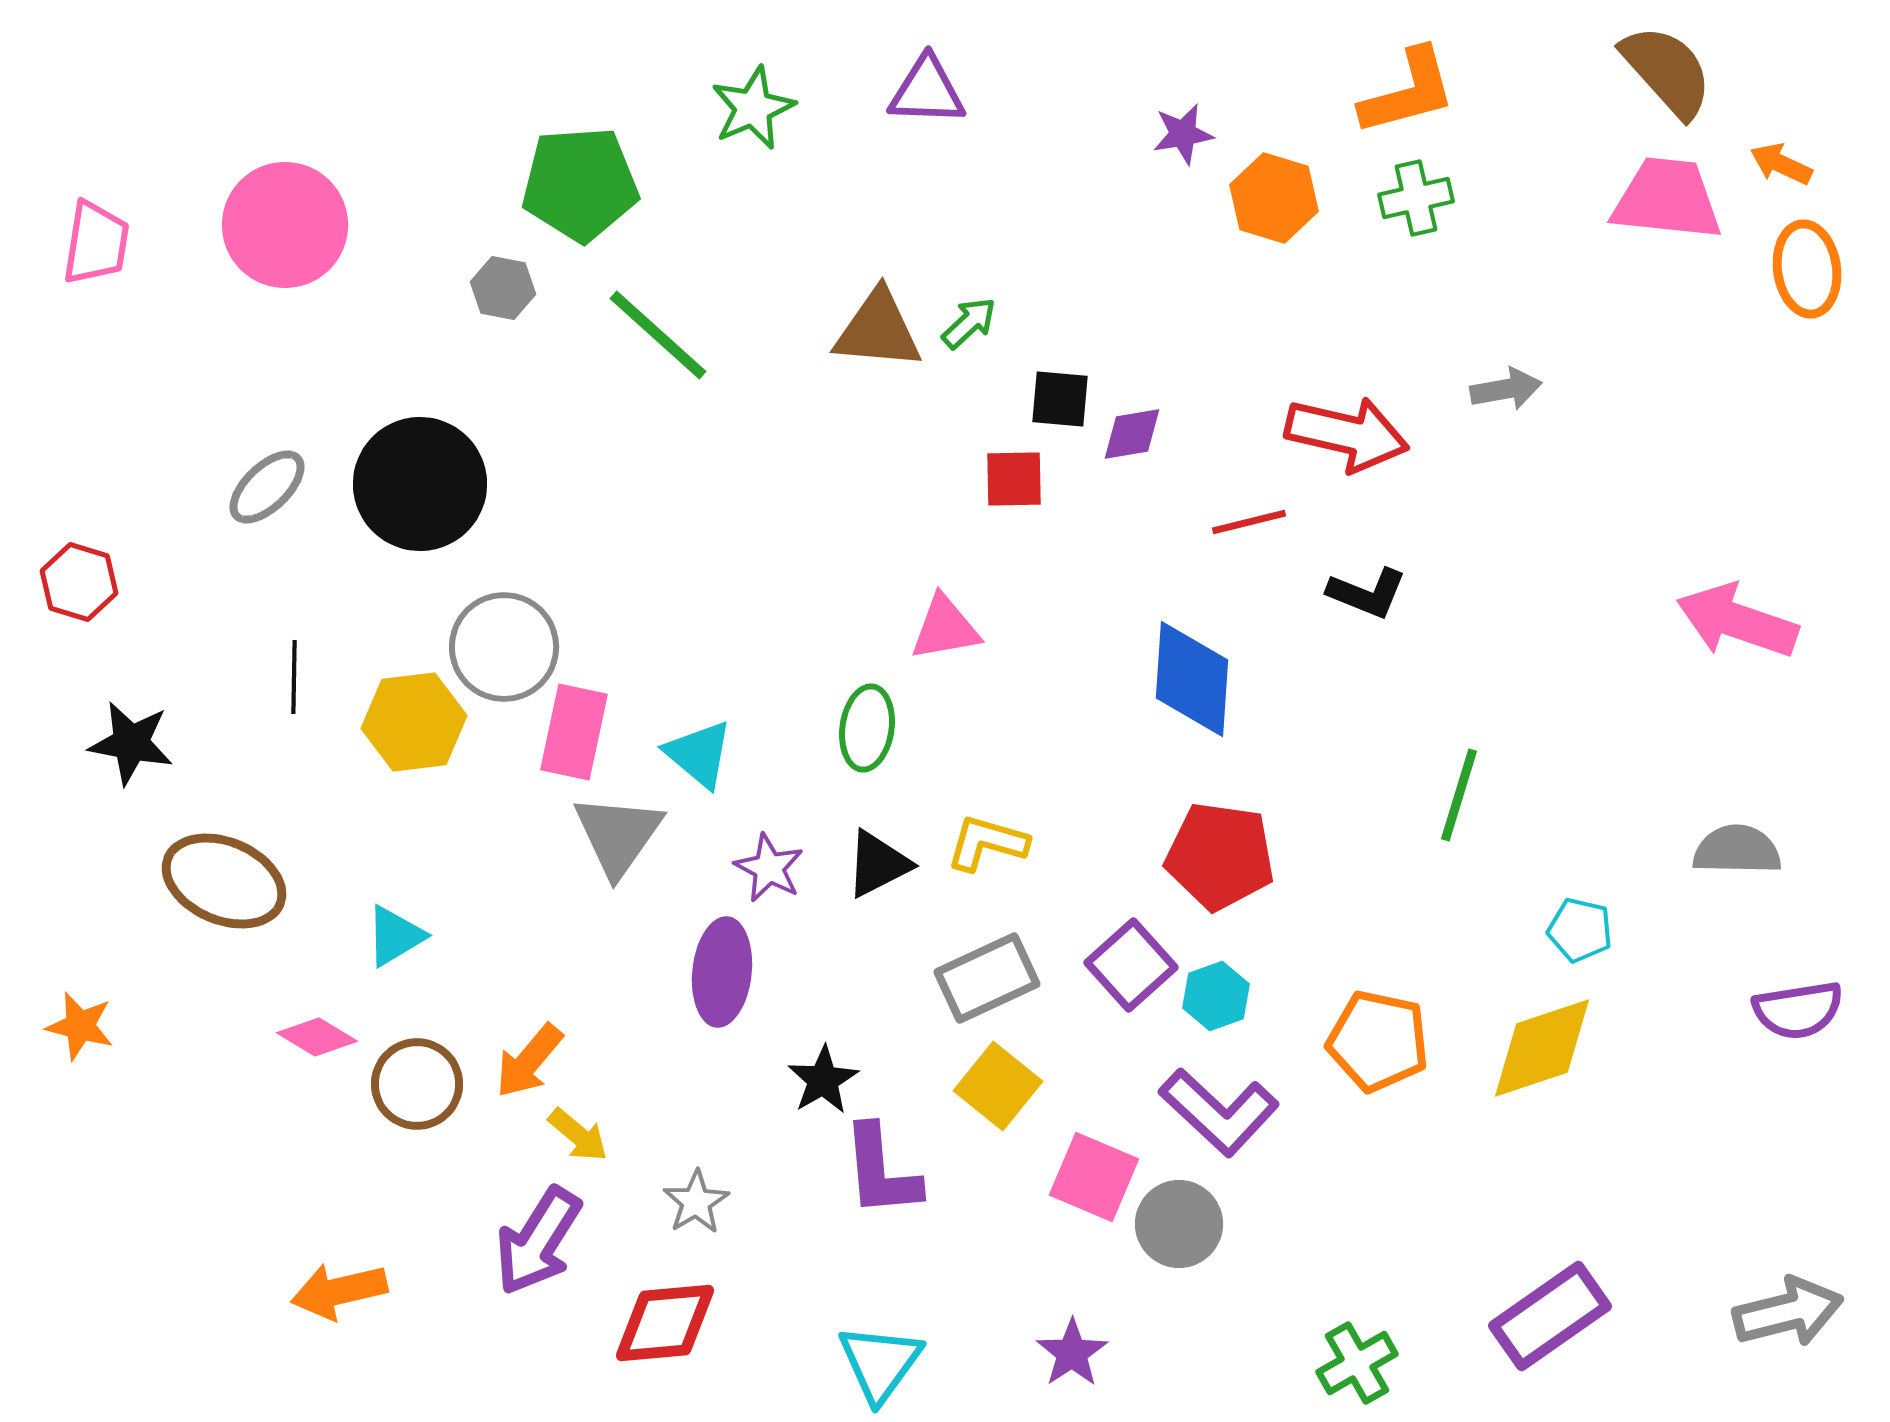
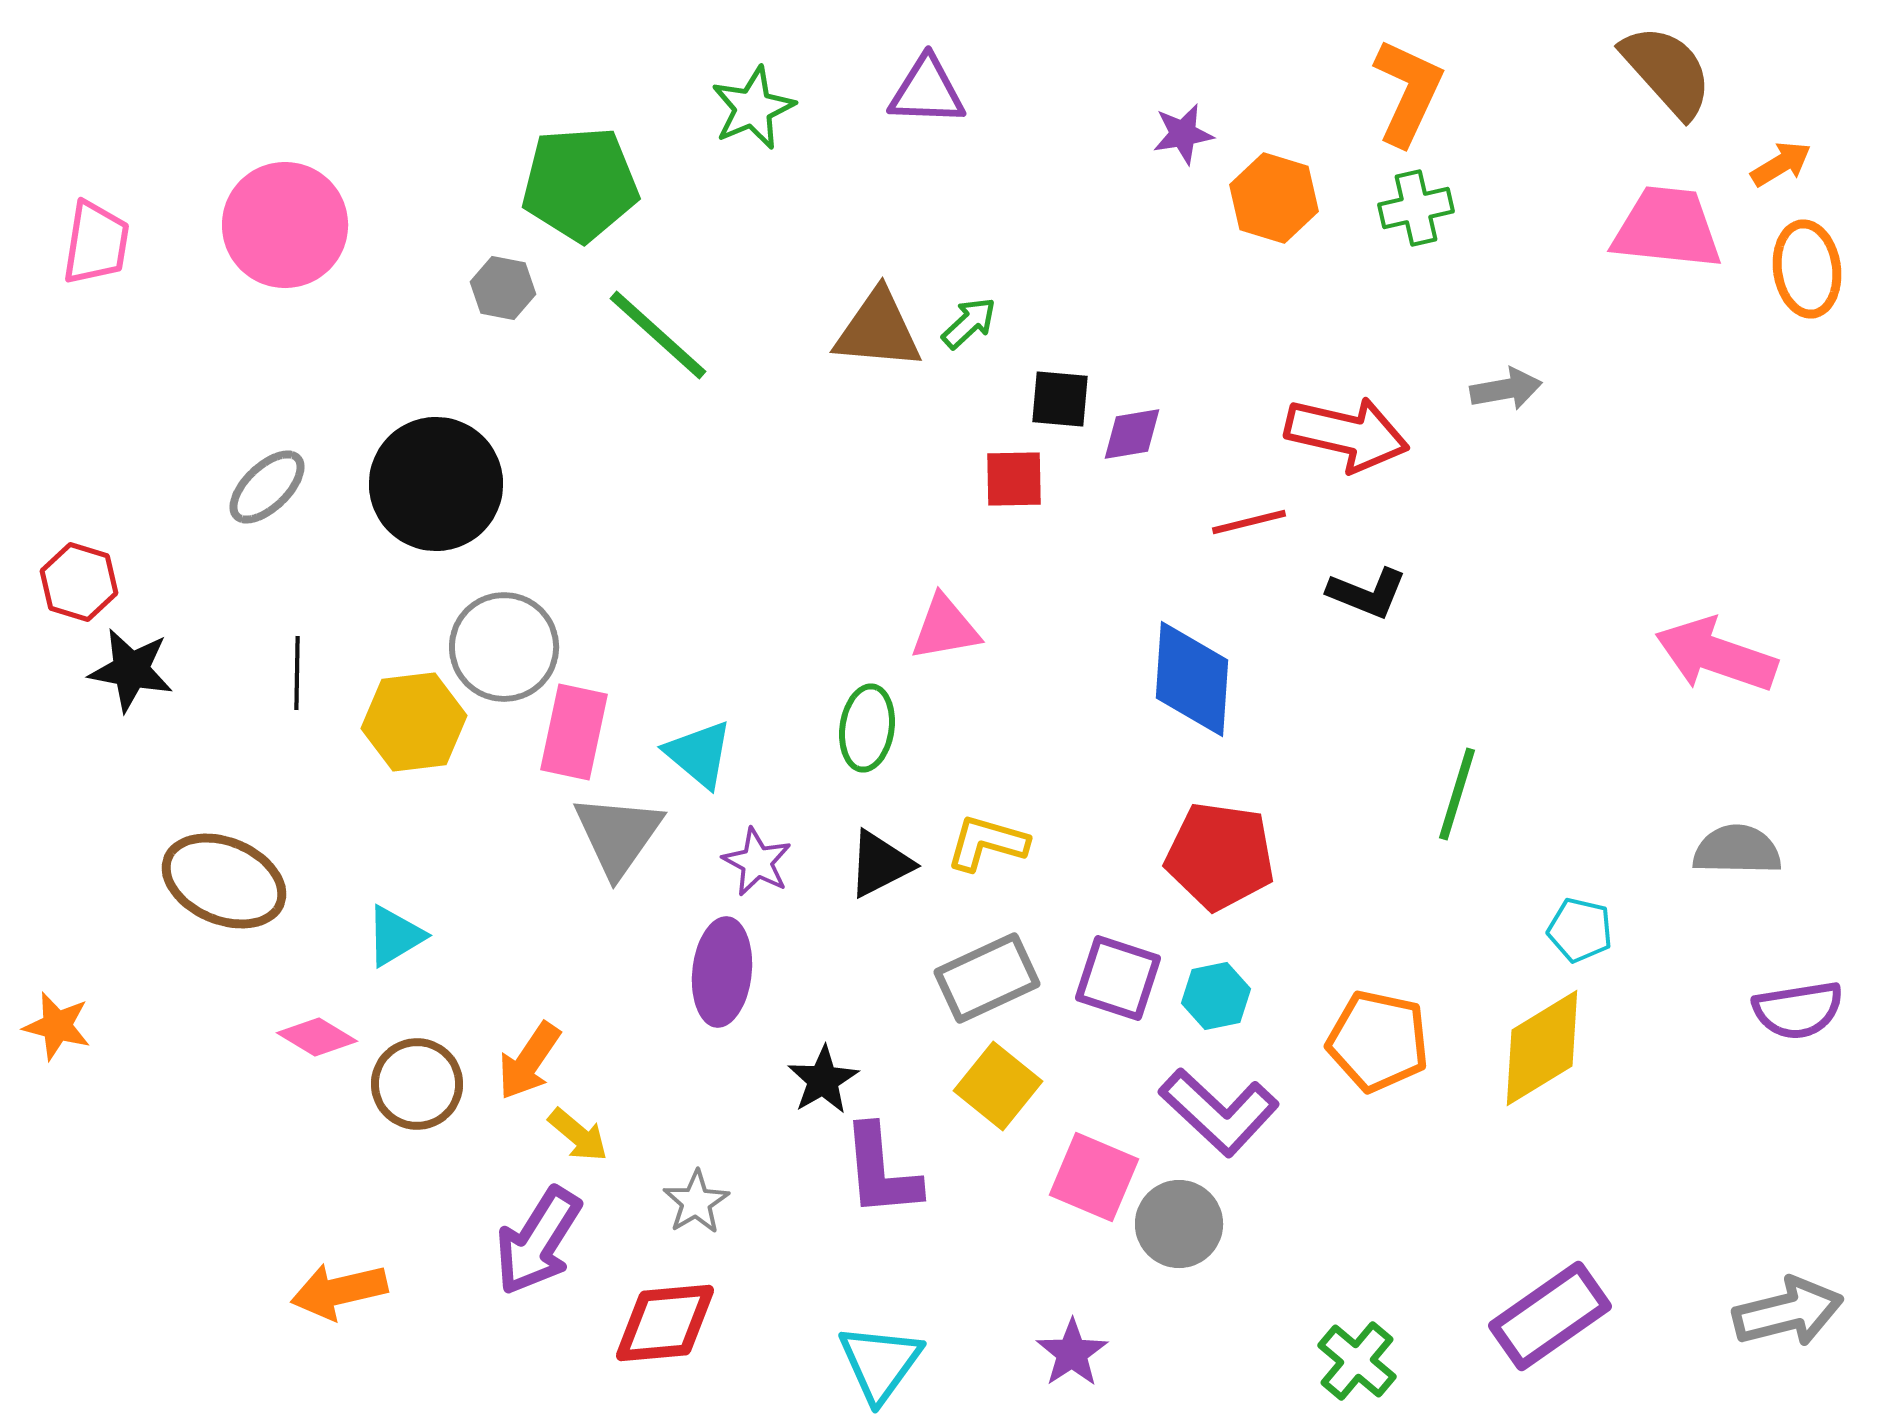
orange L-shape at (1408, 92): rotated 50 degrees counterclockwise
orange arrow at (1781, 164): rotated 124 degrees clockwise
green cross at (1416, 198): moved 10 px down
pink trapezoid at (1667, 199): moved 29 px down
black circle at (420, 484): moved 16 px right
pink arrow at (1737, 621): moved 21 px left, 34 px down
black line at (294, 677): moved 3 px right, 4 px up
black star at (131, 743): moved 73 px up
green line at (1459, 795): moved 2 px left, 1 px up
black triangle at (878, 864): moved 2 px right
purple star at (769, 868): moved 12 px left, 6 px up
purple square at (1131, 965): moved 13 px left, 13 px down; rotated 30 degrees counterclockwise
cyan hexagon at (1216, 996): rotated 8 degrees clockwise
orange star at (80, 1026): moved 23 px left
yellow diamond at (1542, 1048): rotated 13 degrees counterclockwise
orange arrow at (529, 1061): rotated 6 degrees counterclockwise
green cross at (1357, 1363): moved 2 px up; rotated 20 degrees counterclockwise
